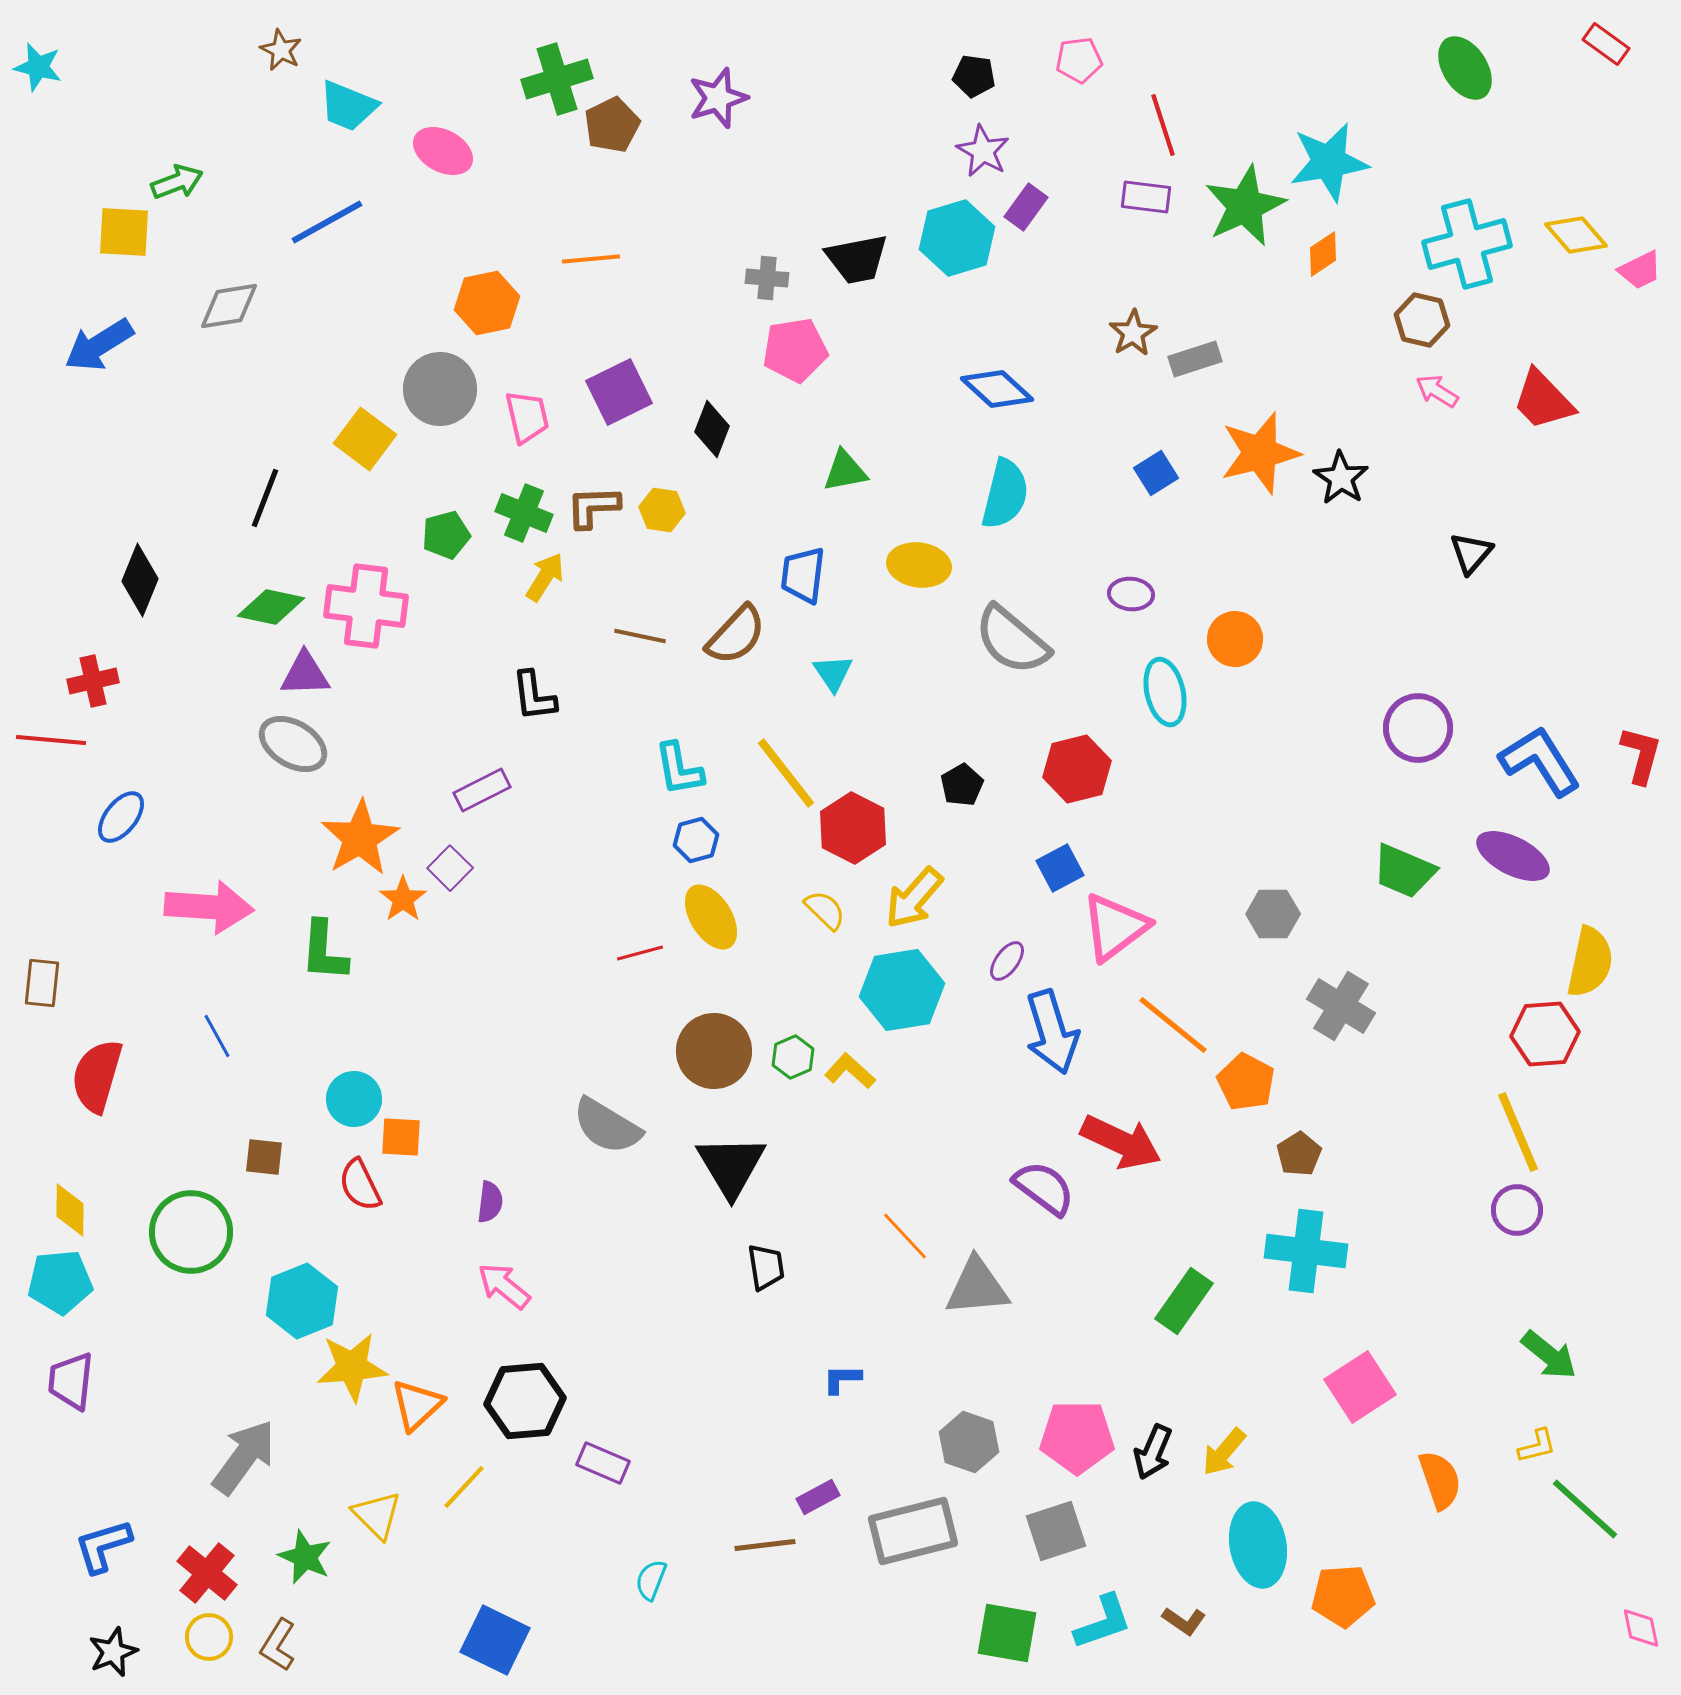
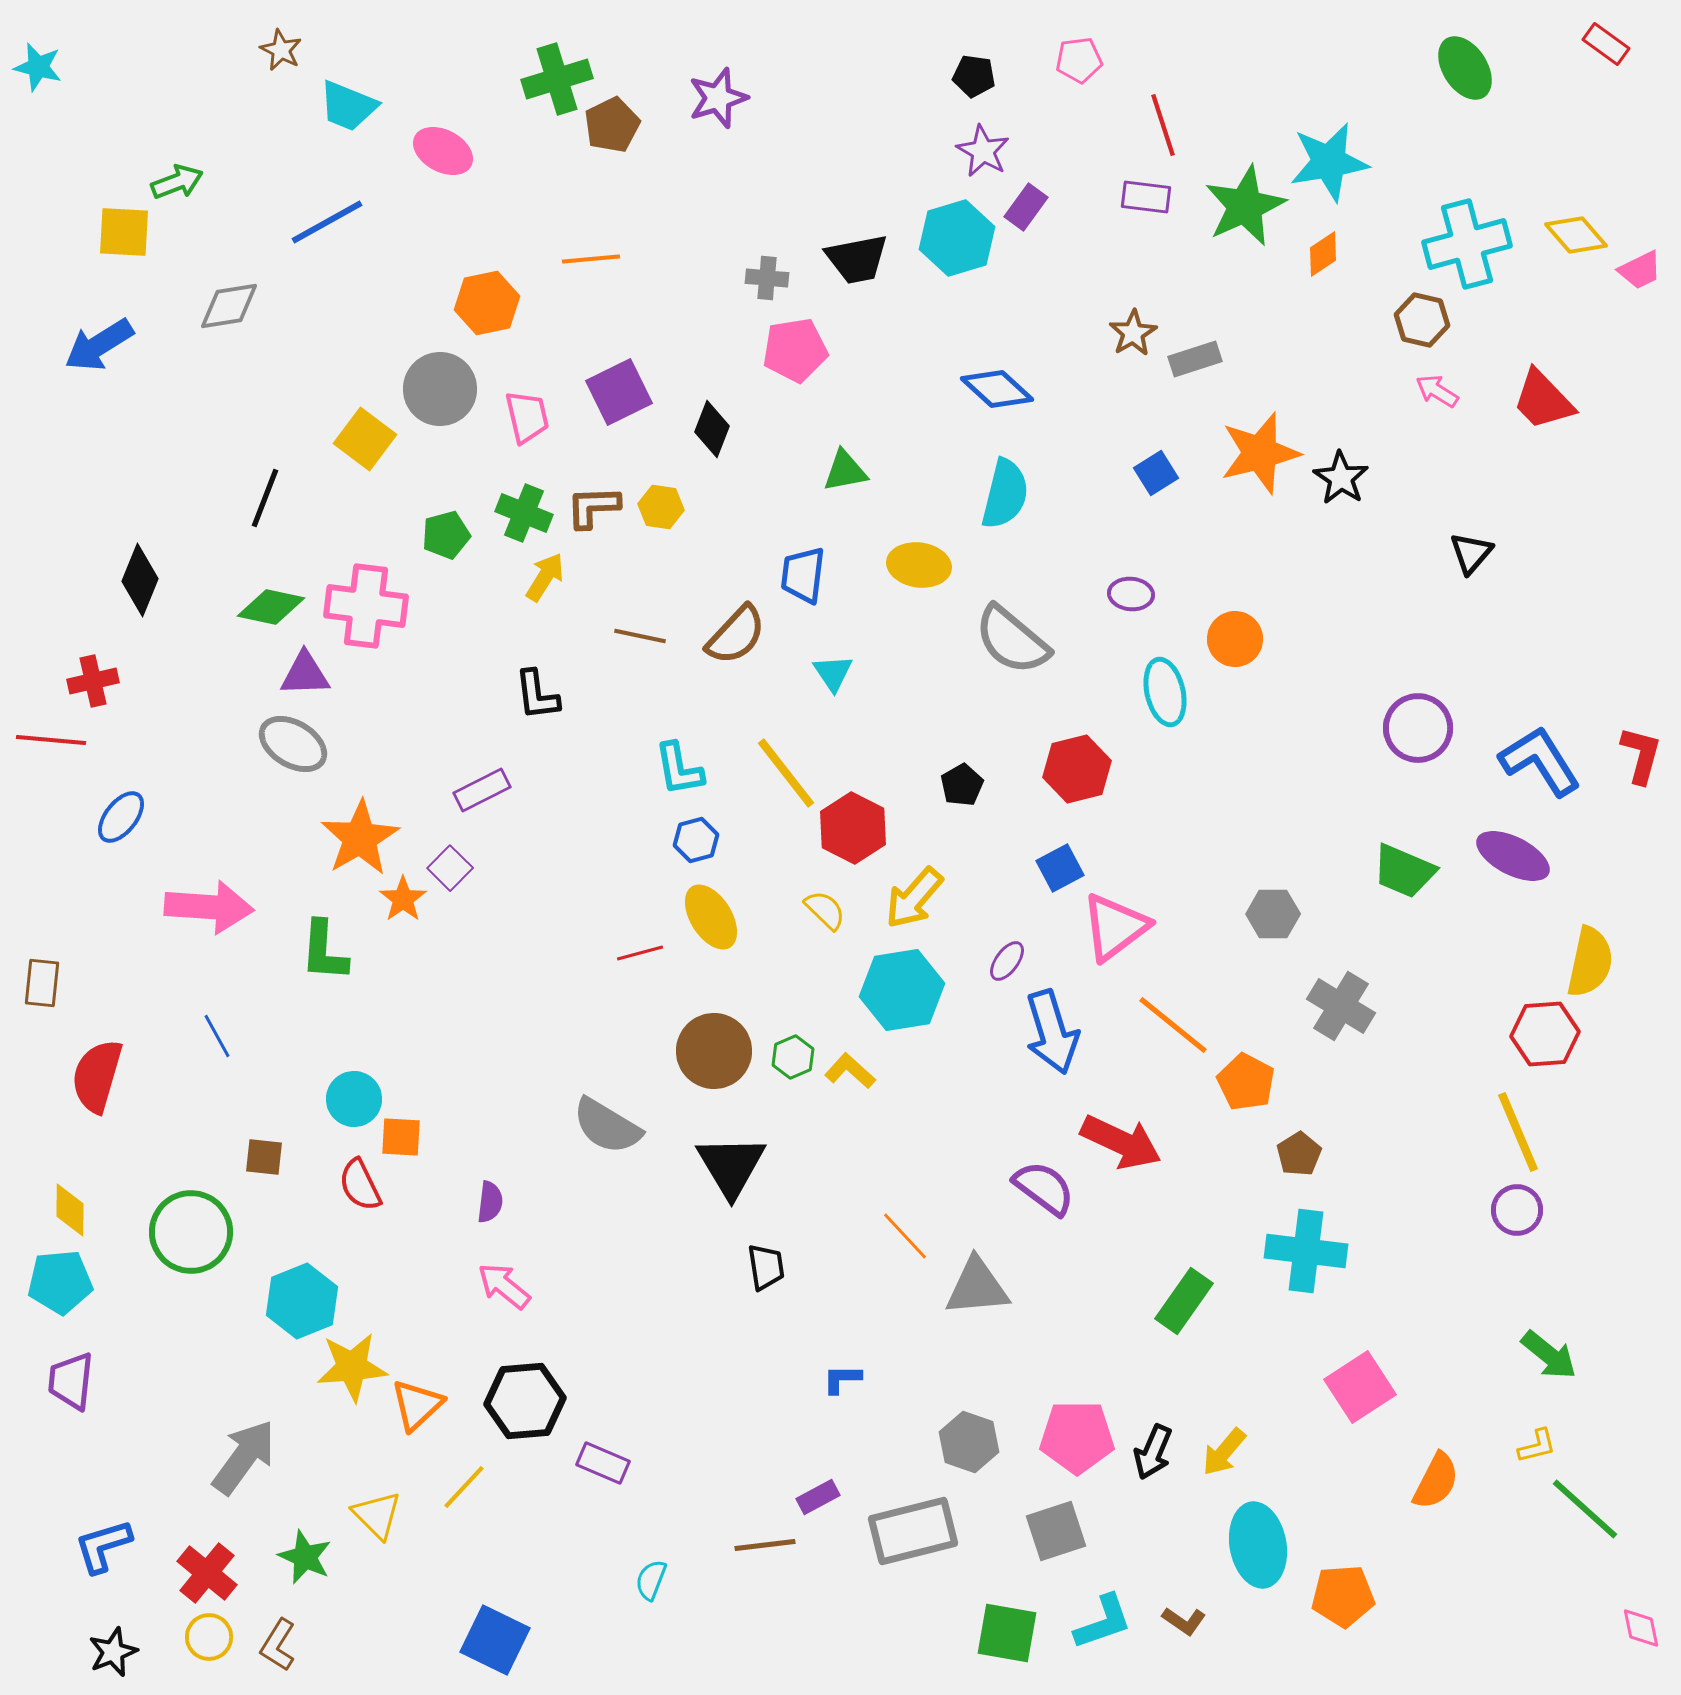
yellow hexagon at (662, 510): moved 1 px left, 3 px up
black L-shape at (534, 696): moved 3 px right, 1 px up
orange semicircle at (1440, 1480): moved 4 px left, 1 px down; rotated 46 degrees clockwise
